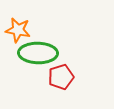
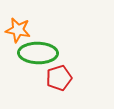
red pentagon: moved 2 px left, 1 px down
